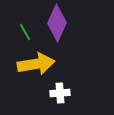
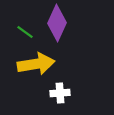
green line: rotated 24 degrees counterclockwise
